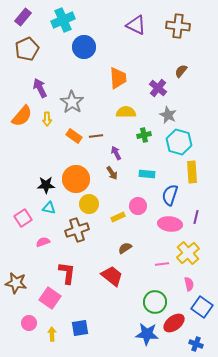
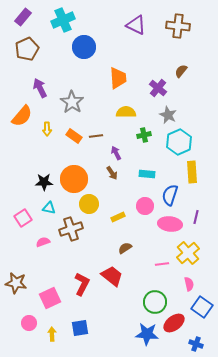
yellow arrow at (47, 119): moved 10 px down
cyan hexagon at (179, 142): rotated 20 degrees clockwise
orange circle at (76, 179): moved 2 px left
black star at (46, 185): moved 2 px left, 3 px up
pink circle at (138, 206): moved 7 px right
brown cross at (77, 230): moved 6 px left, 1 px up
red L-shape at (67, 273): moved 15 px right, 11 px down; rotated 20 degrees clockwise
pink square at (50, 298): rotated 30 degrees clockwise
